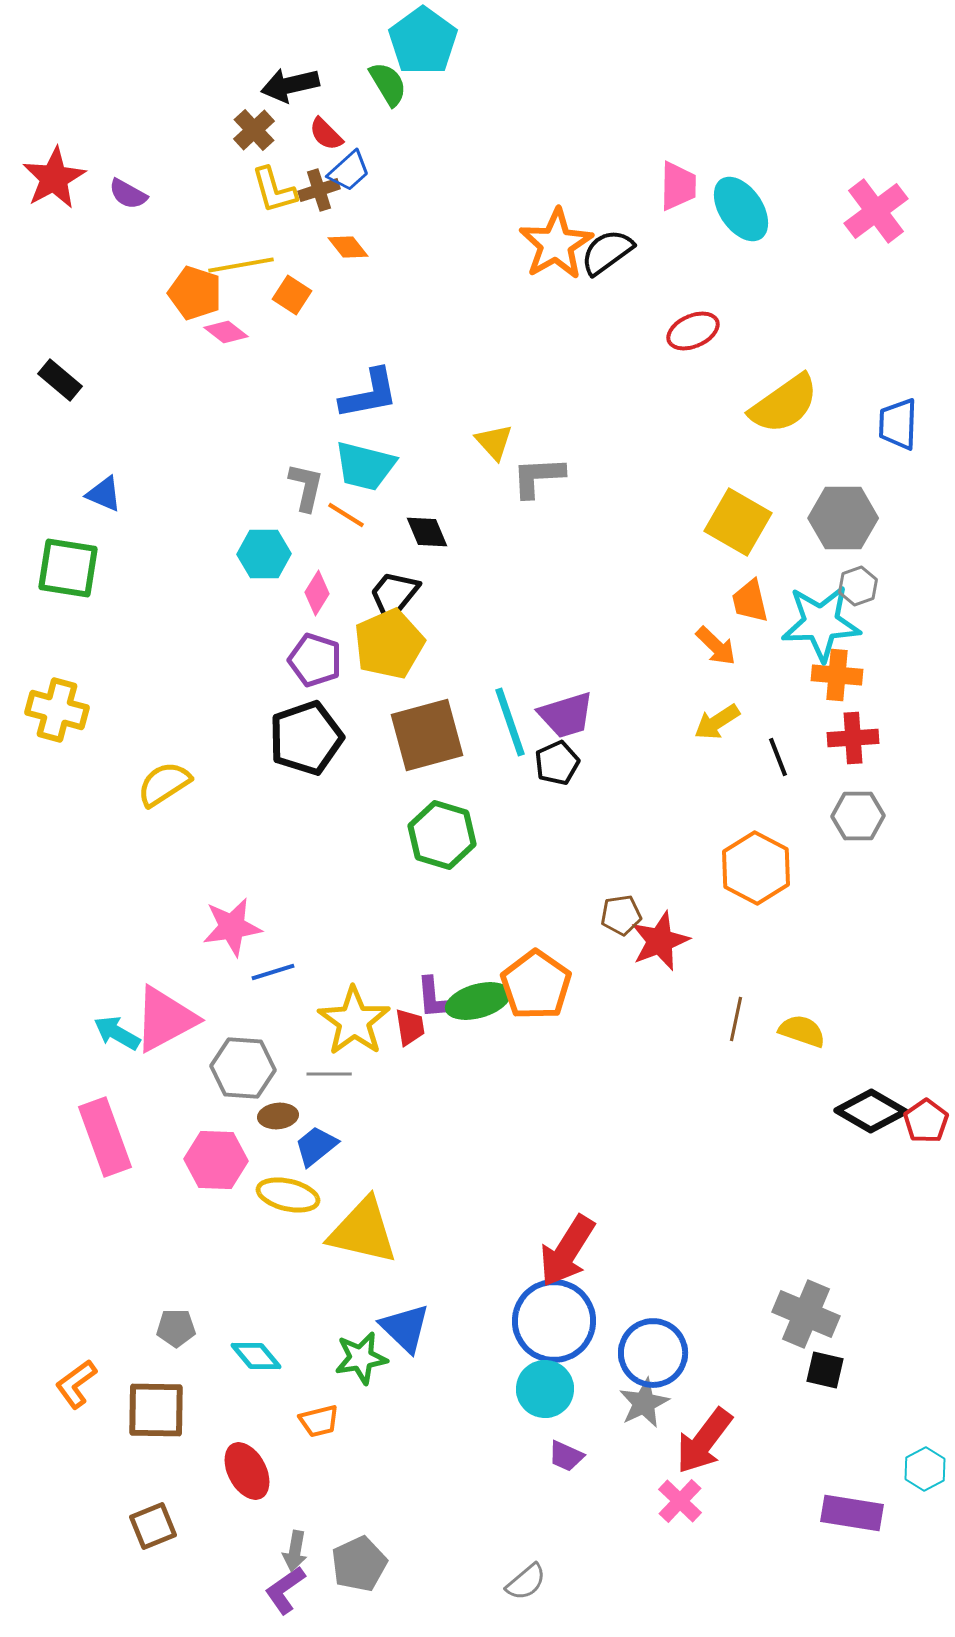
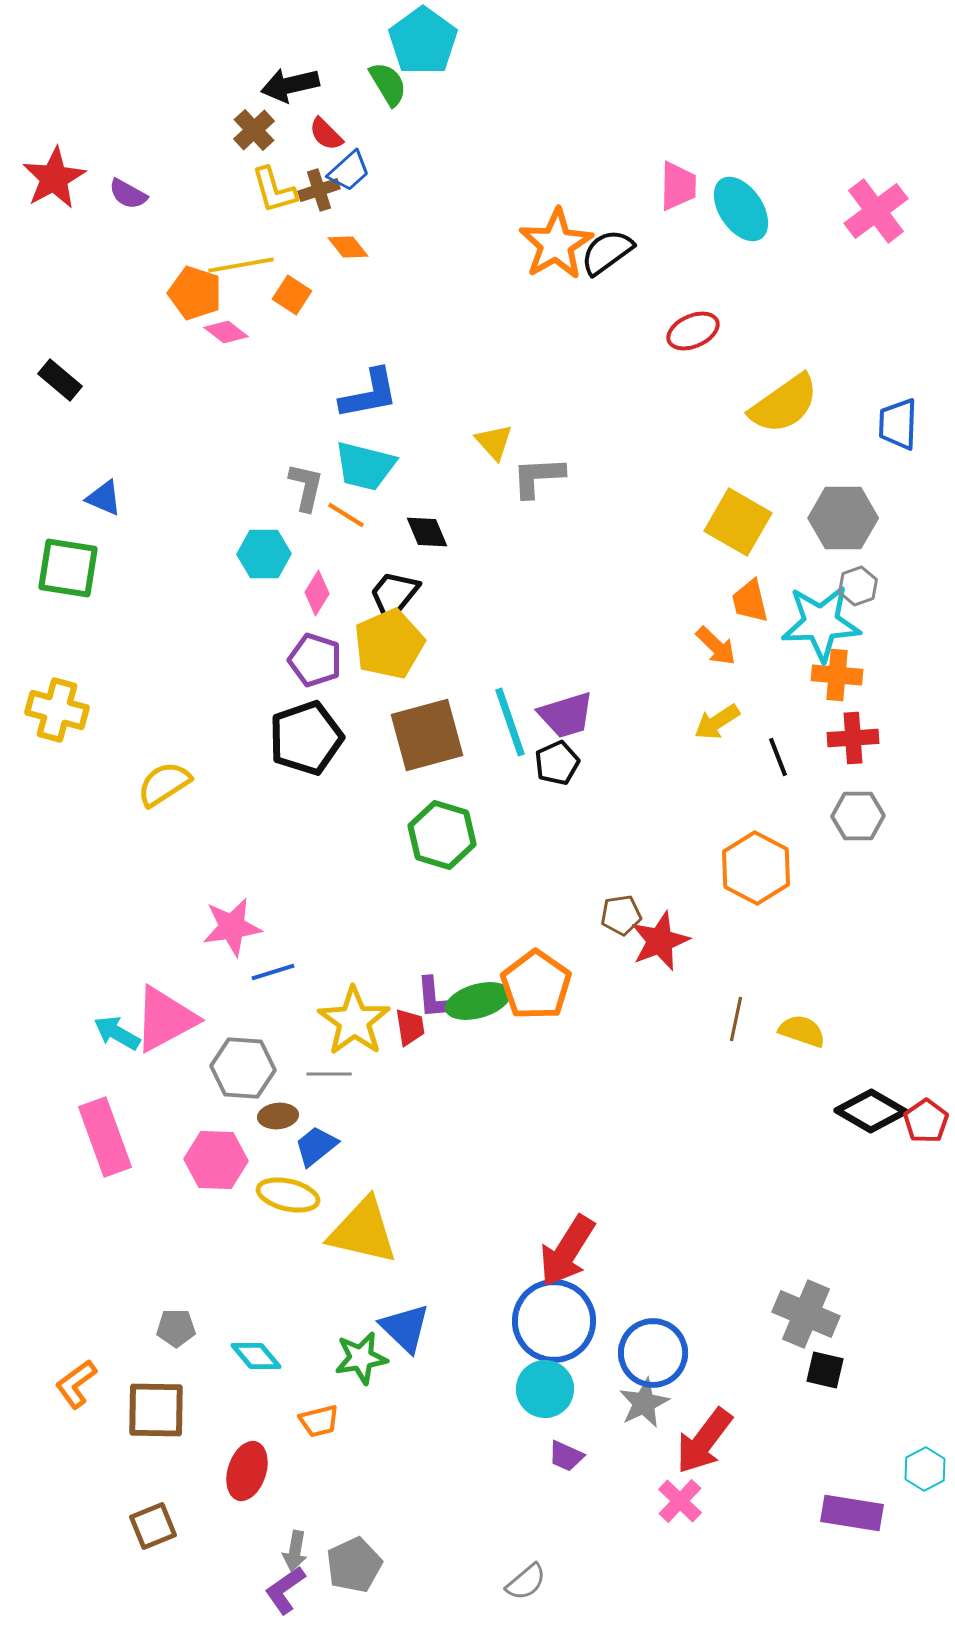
blue triangle at (104, 494): moved 4 px down
red ellipse at (247, 1471): rotated 46 degrees clockwise
gray pentagon at (359, 1564): moved 5 px left, 1 px down
